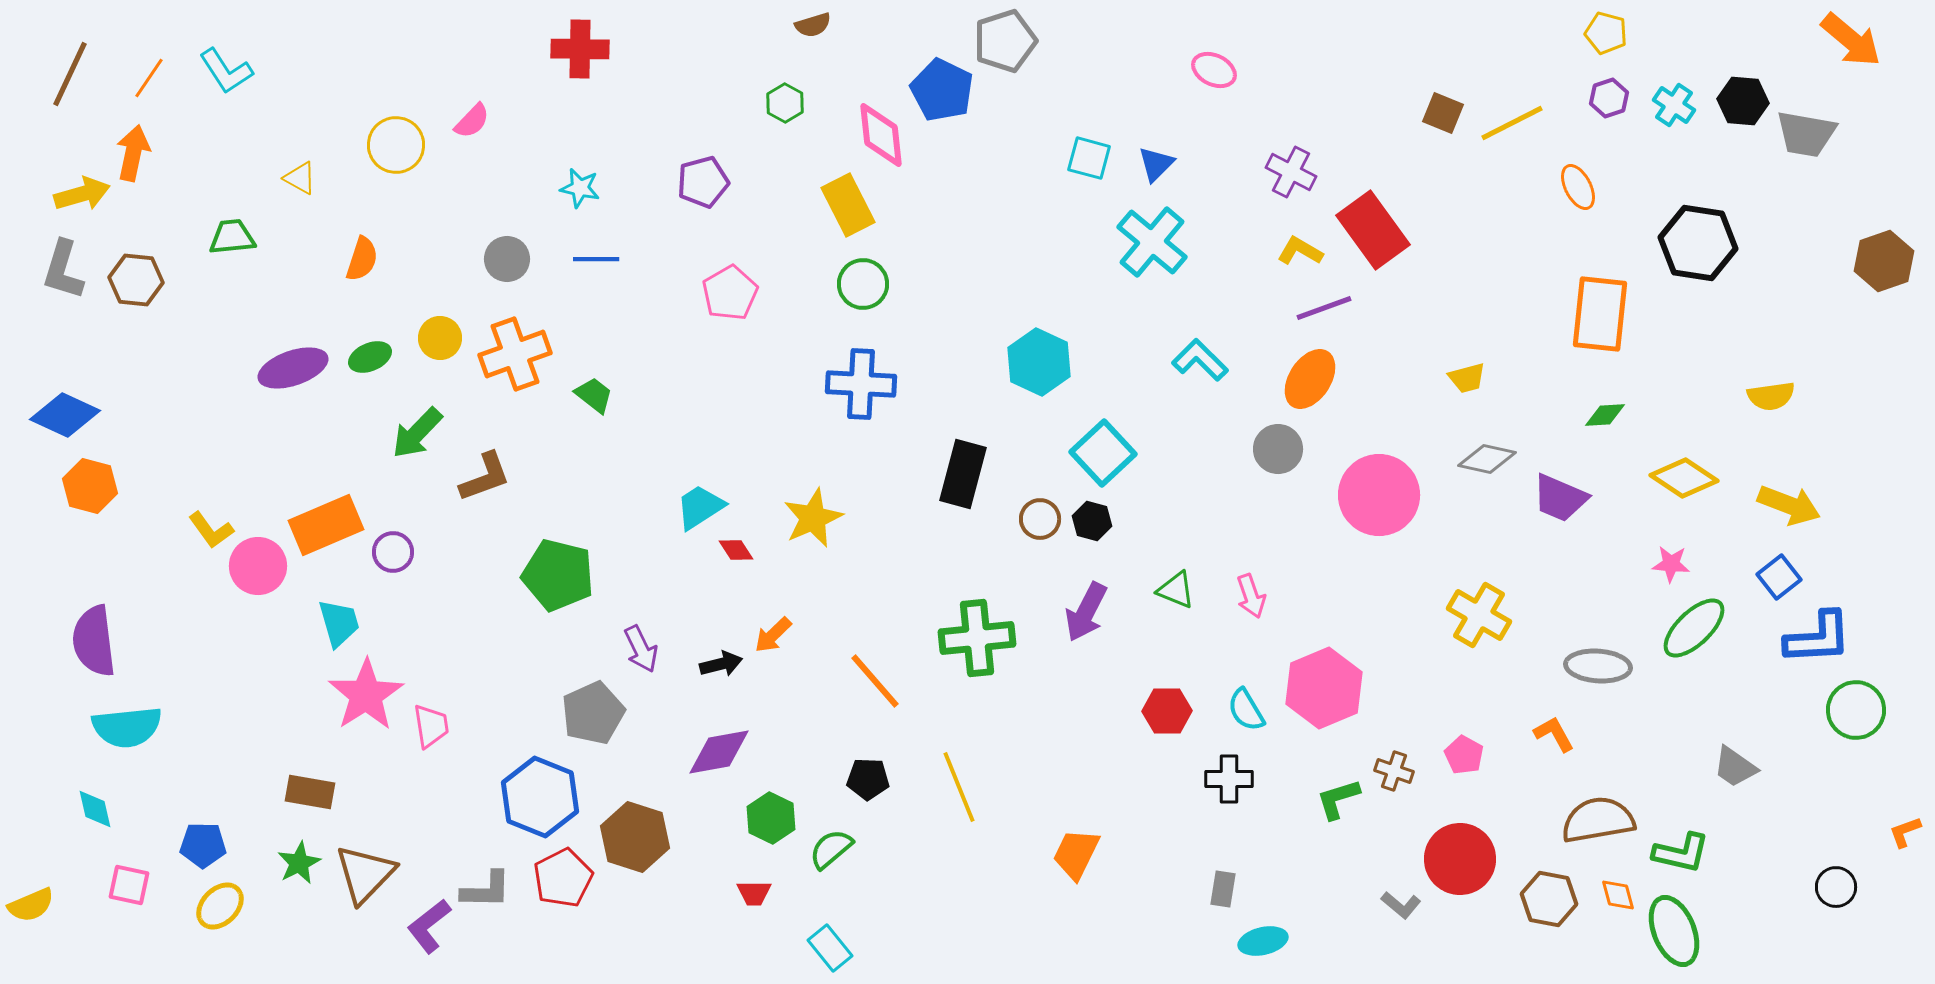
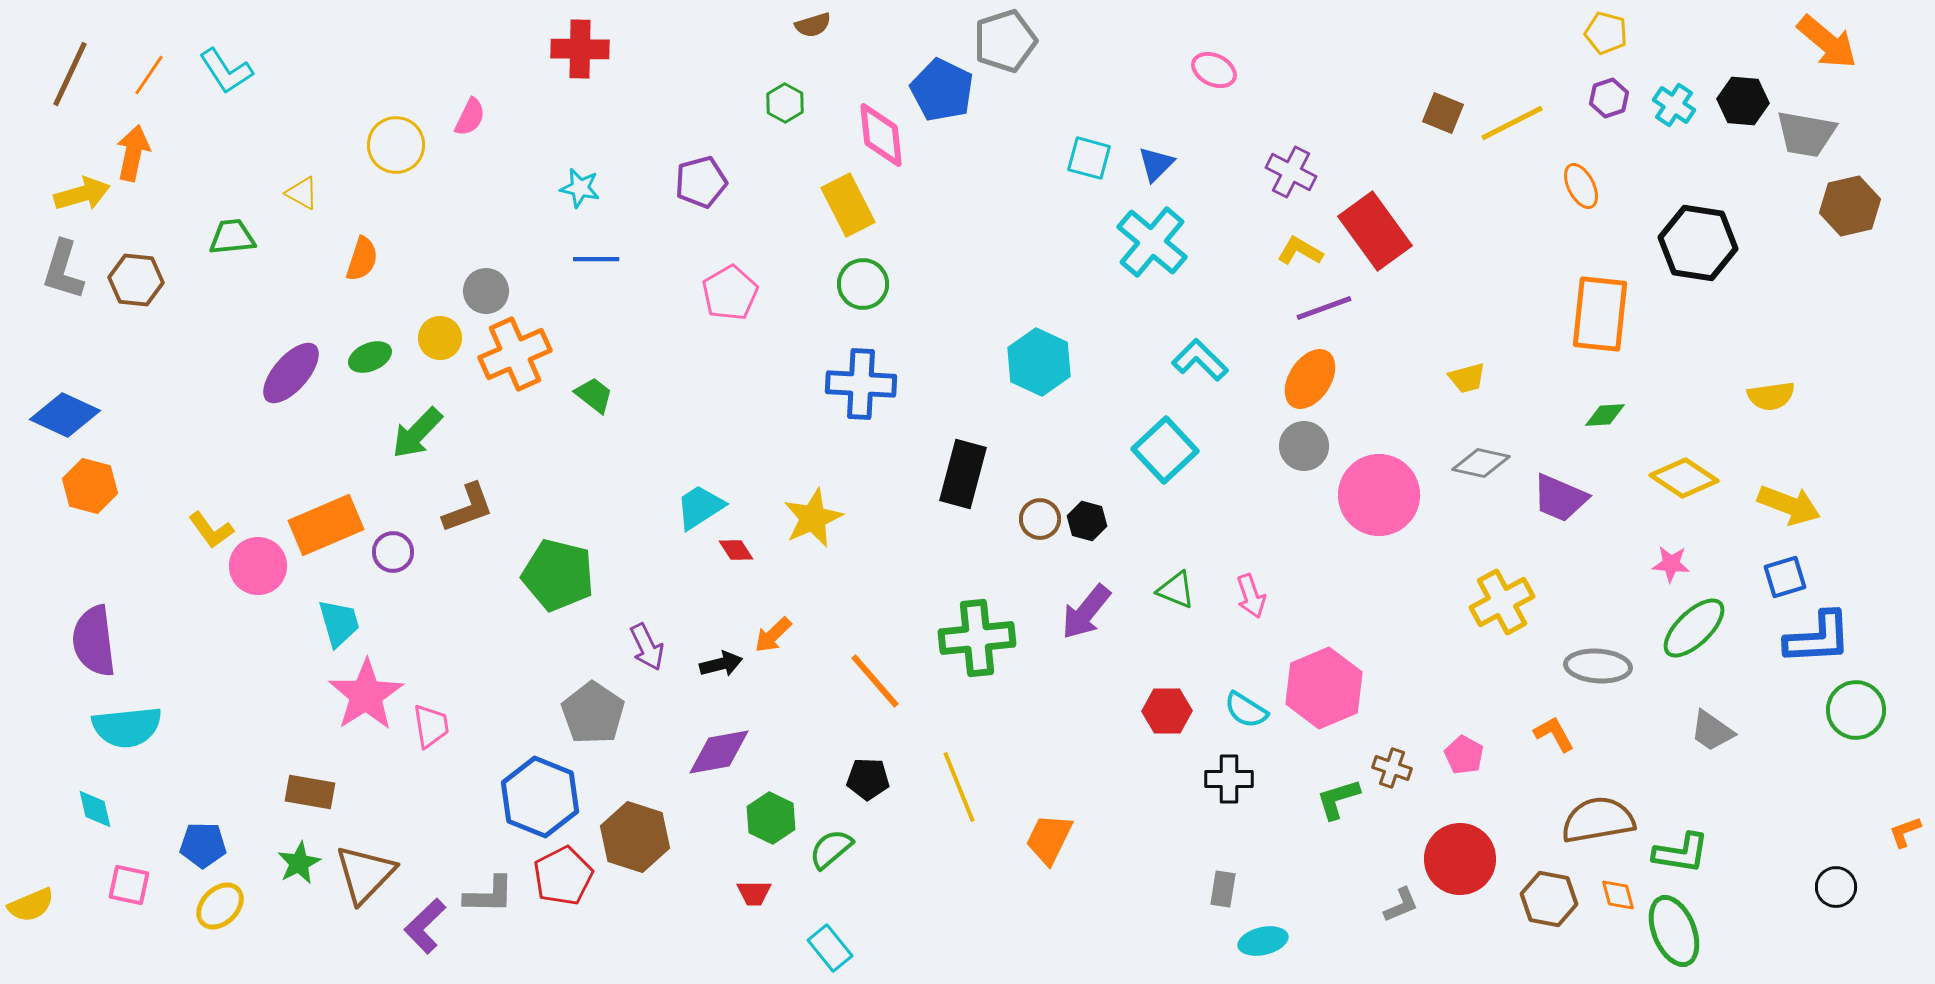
orange arrow at (1851, 40): moved 24 px left, 2 px down
orange line at (149, 78): moved 3 px up
pink semicircle at (472, 121): moved 2 px left, 4 px up; rotated 18 degrees counterclockwise
yellow triangle at (300, 178): moved 2 px right, 15 px down
purple pentagon at (703, 182): moved 2 px left
orange ellipse at (1578, 187): moved 3 px right, 1 px up
red rectangle at (1373, 230): moved 2 px right, 1 px down
gray circle at (507, 259): moved 21 px left, 32 px down
brown hexagon at (1884, 261): moved 34 px left, 55 px up; rotated 6 degrees clockwise
orange cross at (515, 354): rotated 4 degrees counterclockwise
purple ellipse at (293, 368): moved 2 px left, 5 px down; rotated 30 degrees counterclockwise
gray circle at (1278, 449): moved 26 px right, 3 px up
cyan square at (1103, 453): moved 62 px right, 3 px up
gray diamond at (1487, 459): moved 6 px left, 4 px down
brown L-shape at (485, 477): moved 17 px left, 31 px down
black hexagon at (1092, 521): moved 5 px left
blue square at (1779, 577): moved 6 px right; rotated 21 degrees clockwise
purple arrow at (1086, 612): rotated 12 degrees clockwise
yellow cross at (1479, 615): moved 23 px right, 13 px up; rotated 32 degrees clockwise
purple arrow at (641, 649): moved 6 px right, 2 px up
cyan semicircle at (1246, 710): rotated 27 degrees counterclockwise
gray pentagon at (593, 713): rotated 14 degrees counterclockwise
gray trapezoid at (1735, 767): moved 23 px left, 36 px up
brown cross at (1394, 771): moved 2 px left, 3 px up
green L-shape at (1681, 853): rotated 4 degrees counterclockwise
orange trapezoid at (1076, 854): moved 27 px left, 15 px up
red pentagon at (563, 878): moved 2 px up
gray L-shape at (486, 890): moved 3 px right, 5 px down
gray L-shape at (1401, 905): rotated 63 degrees counterclockwise
purple L-shape at (429, 926): moved 4 px left; rotated 6 degrees counterclockwise
